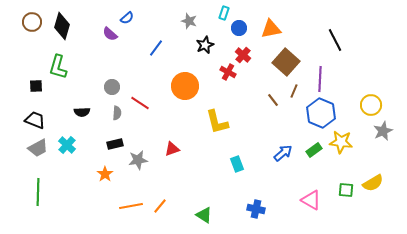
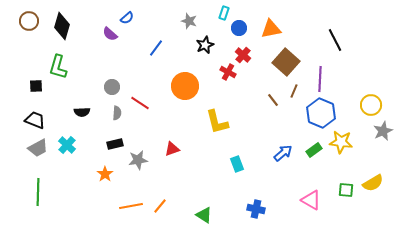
brown circle at (32, 22): moved 3 px left, 1 px up
